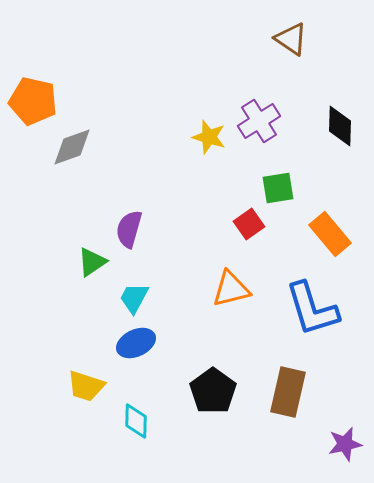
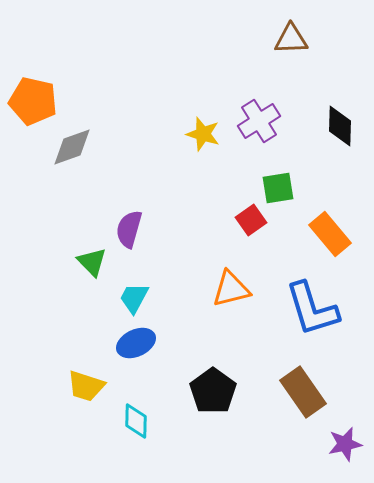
brown triangle: rotated 36 degrees counterclockwise
yellow star: moved 6 px left, 3 px up
red square: moved 2 px right, 4 px up
green triangle: rotated 40 degrees counterclockwise
brown rectangle: moved 15 px right; rotated 48 degrees counterclockwise
